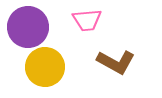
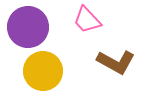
pink trapezoid: rotated 52 degrees clockwise
yellow circle: moved 2 px left, 4 px down
